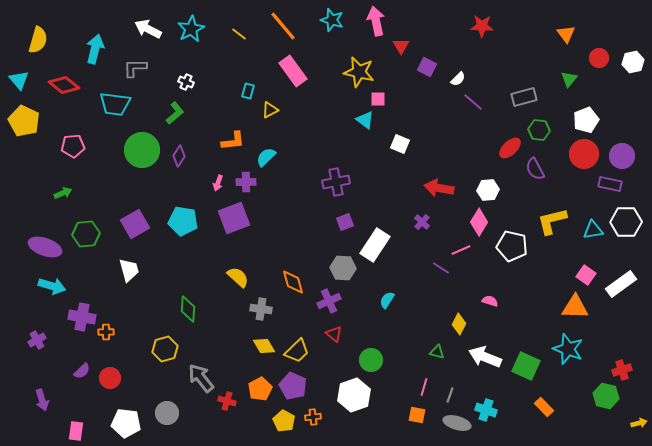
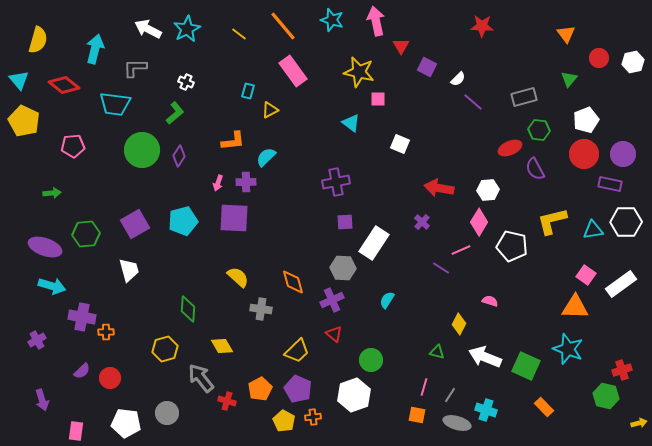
cyan star at (191, 29): moved 4 px left
cyan triangle at (365, 120): moved 14 px left, 3 px down
red ellipse at (510, 148): rotated 20 degrees clockwise
purple circle at (622, 156): moved 1 px right, 2 px up
green arrow at (63, 193): moved 11 px left; rotated 18 degrees clockwise
purple square at (234, 218): rotated 24 degrees clockwise
cyan pentagon at (183, 221): rotated 24 degrees counterclockwise
purple square at (345, 222): rotated 18 degrees clockwise
white rectangle at (375, 245): moved 1 px left, 2 px up
purple cross at (329, 301): moved 3 px right, 1 px up
yellow diamond at (264, 346): moved 42 px left
purple pentagon at (293, 386): moved 5 px right, 3 px down
gray line at (450, 395): rotated 14 degrees clockwise
